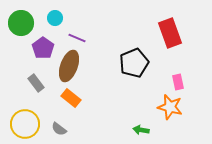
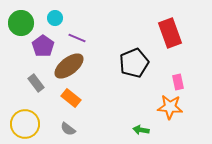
purple pentagon: moved 2 px up
brown ellipse: rotated 32 degrees clockwise
orange star: rotated 10 degrees counterclockwise
gray semicircle: moved 9 px right
